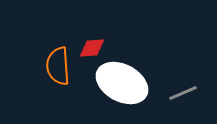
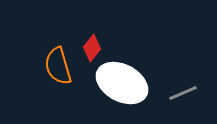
red diamond: rotated 48 degrees counterclockwise
orange semicircle: rotated 12 degrees counterclockwise
